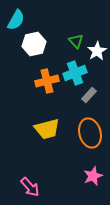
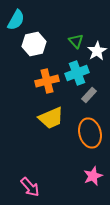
cyan cross: moved 2 px right
yellow trapezoid: moved 4 px right, 11 px up; rotated 8 degrees counterclockwise
